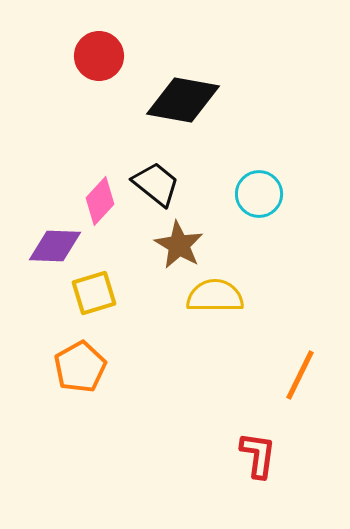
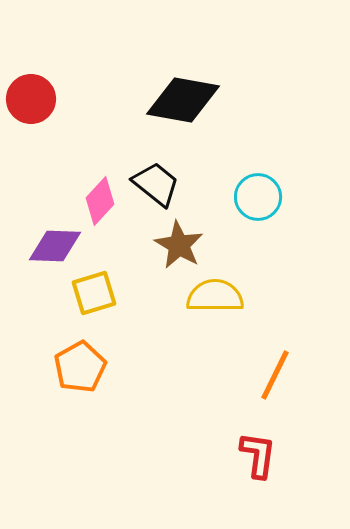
red circle: moved 68 px left, 43 px down
cyan circle: moved 1 px left, 3 px down
orange line: moved 25 px left
